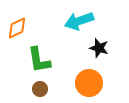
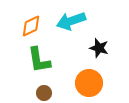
cyan arrow: moved 8 px left
orange diamond: moved 14 px right, 2 px up
brown circle: moved 4 px right, 4 px down
